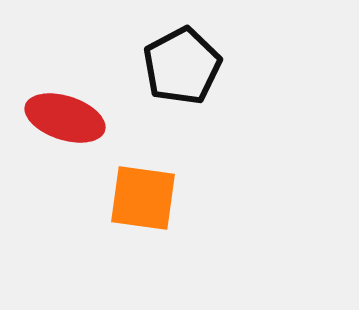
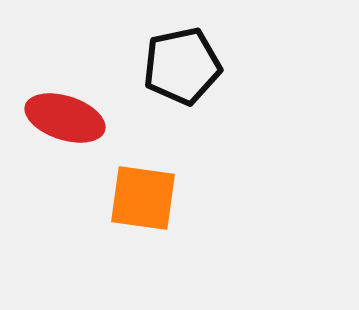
black pentagon: rotated 16 degrees clockwise
